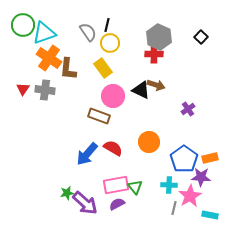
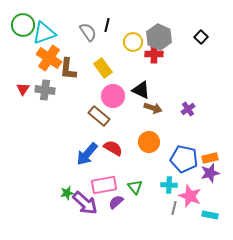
yellow circle: moved 23 px right, 1 px up
brown arrow: moved 3 px left, 23 px down
brown rectangle: rotated 20 degrees clockwise
blue pentagon: rotated 24 degrees counterclockwise
purple star: moved 9 px right, 4 px up; rotated 18 degrees counterclockwise
pink rectangle: moved 12 px left
pink star: rotated 20 degrees counterclockwise
purple semicircle: moved 1 px left, 2 px up; rotated 14 degrees counterclockwise
